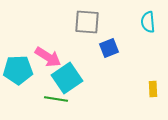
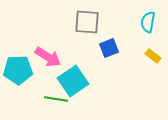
cyan semicircle: rotated 15 degrees clockwise
cyan square: moved 6 px right, 3 px down
yellow rectangle: moved 33 px up; rotated 49 degrees counterclockwise
